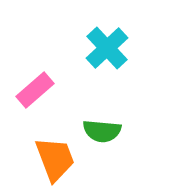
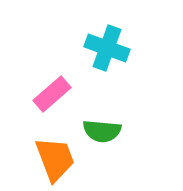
cyan cross: rotated 27 degrees counterclockwise
pink rectangle: moved 17 px right, 4 px down
